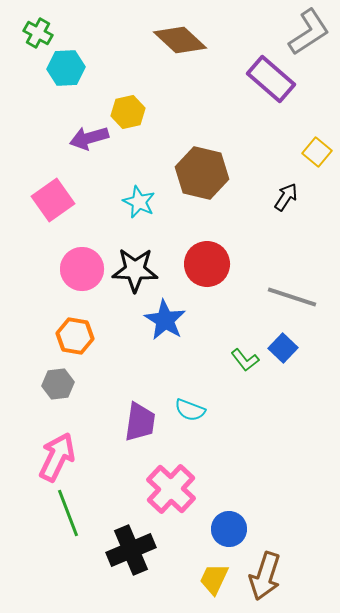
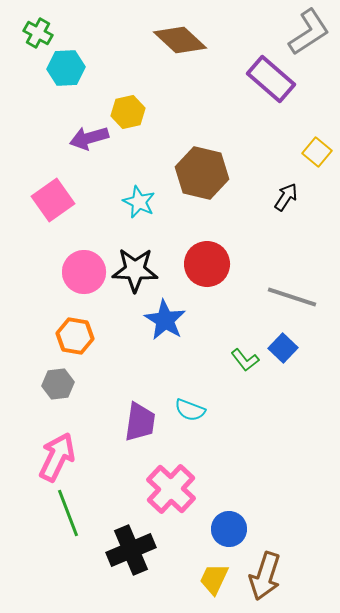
pink circle: moved 2 px right, 3 px down
